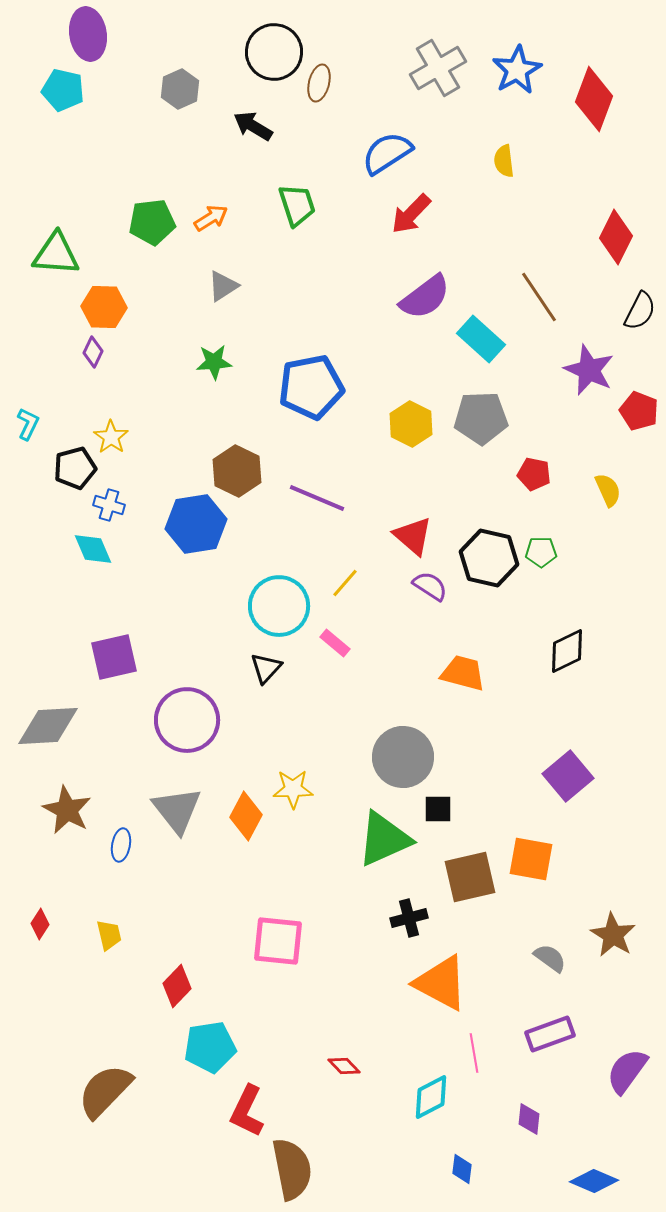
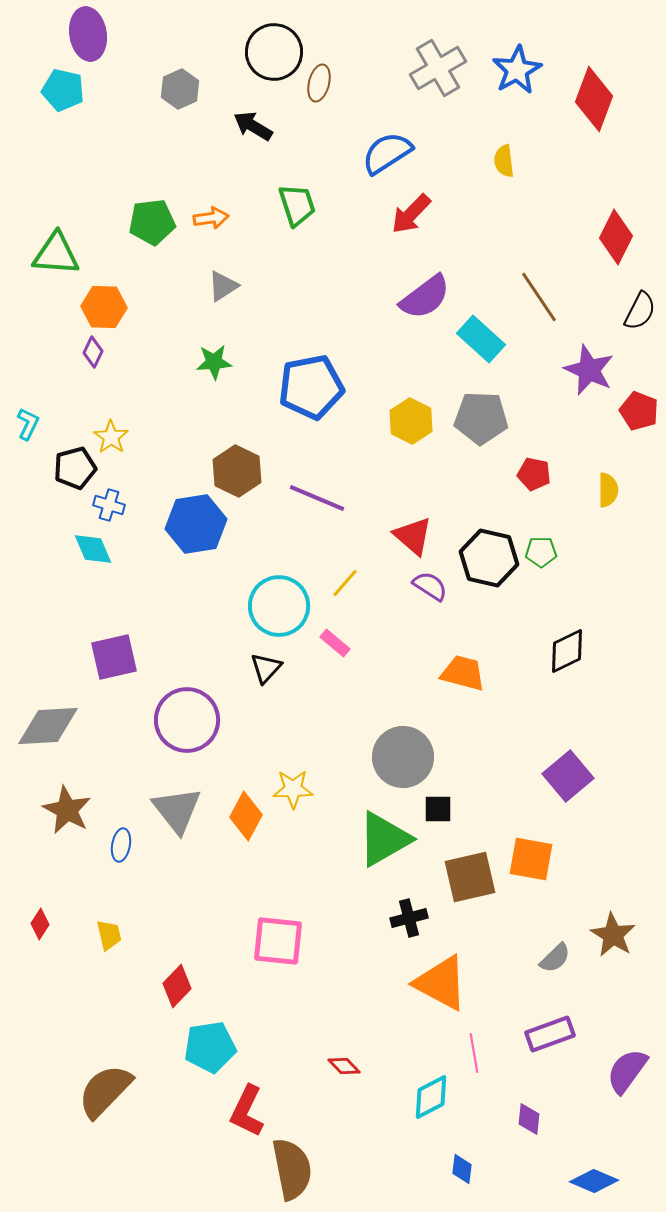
orange arrow at (211, 218): rotated 24 degrees clockwise
gray pentagon at (481, 418): rotated 4 degrees clockwise
yellow hexagon at (411, 424): moved 3 px up
yellow semicircle at (608, 490): rotated 24 degrees clockwise
green triangle at (384, 839): rotated 6 degrees counterclockwise
gray semicircle at (550, 958): moved 5 px right; rotated 100 degrees clockwise
